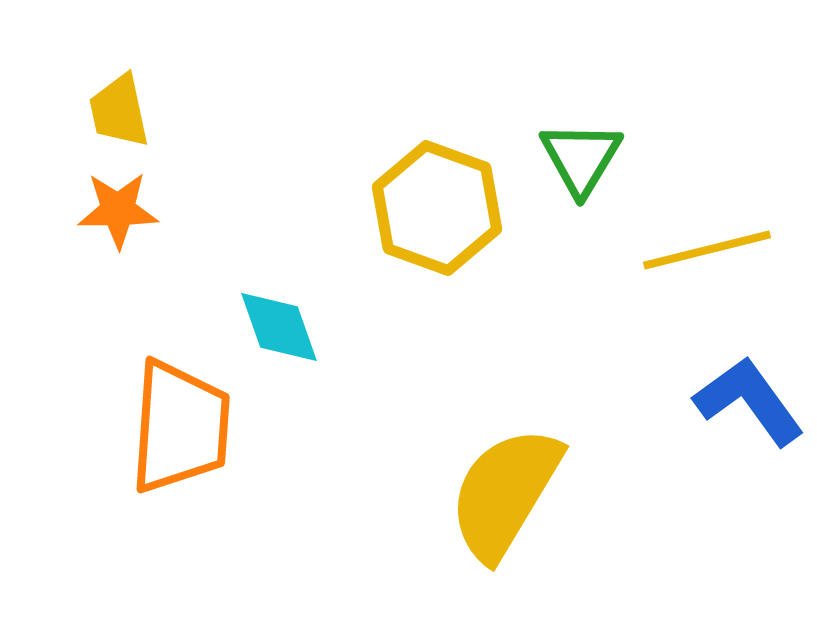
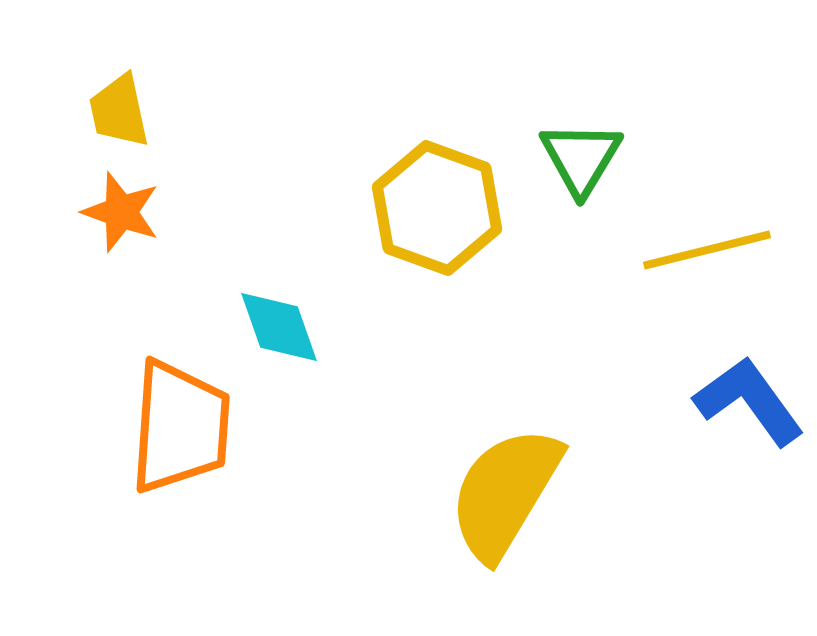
orange star: moved 3 px right, 2 px down; rotated 20 degrees clockwise
